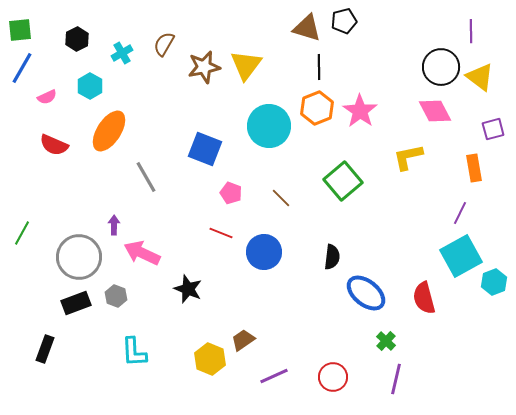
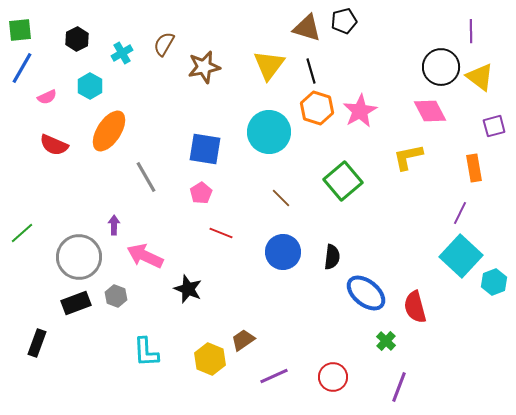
yellow triangle at (246, 65): moved 23 px right
black line at (319, 67): moved 8 px left, 4 px down; rotated 15 degrees counterclockwise
orange hexagon at (317, 108): rotated 20 degrees counterclockwise
pink star at (360, 111): rotated 8 degrees clockwise
pink diamond at (435, 111): moved 5 px left
cyan circle at (269, 126): moved 6 px down
purple square at (493, 129): moved 1 px right, 3 px up
blue square at (205, 149): rotated 12 degrees counterclockwise
pink pentagon at (231, 193): moved 30 px left; rotated 20 degrees clockwise
green line at (22, 233): rotated 20 degrees clockwise
blue circle at (264, 252): moved 19 px right
pink arrow at (142, 253): moved 3 px right, 3 px down
cyan square at (461, 256): rotated 18 degrees counterclockwise
red semicircle at (424, 298): moved 9 px left, 9 px down
black rectangle at (45, 349): moved 8 px left, 6 px up
cyan L-shape at (134, 352): moved 12 px right
purple line at (396, 379): moved 3 px right, 8 px down; rotated 8 degrees clockwise
